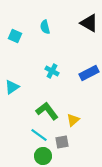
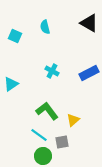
cyan triangle: moved 1 px left, 3 px up
